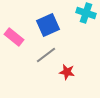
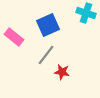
gray line: rotated 15 degrees counterclockwise
red star: moved 5 px left
